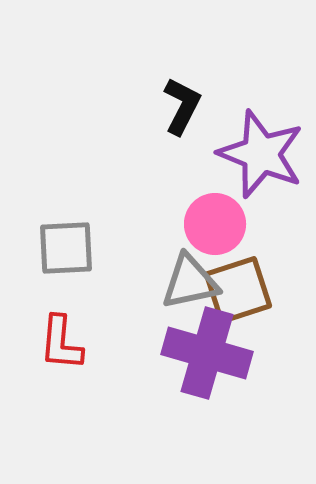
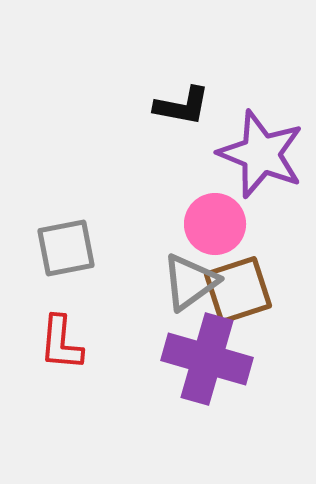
black L-shape: rotated 74 degrees clockwise
gray square: rotated 8 degrees counterclockwise
gray triangle: rotated 24 degrees counterclockwise
purple cross: moved 6 px down
